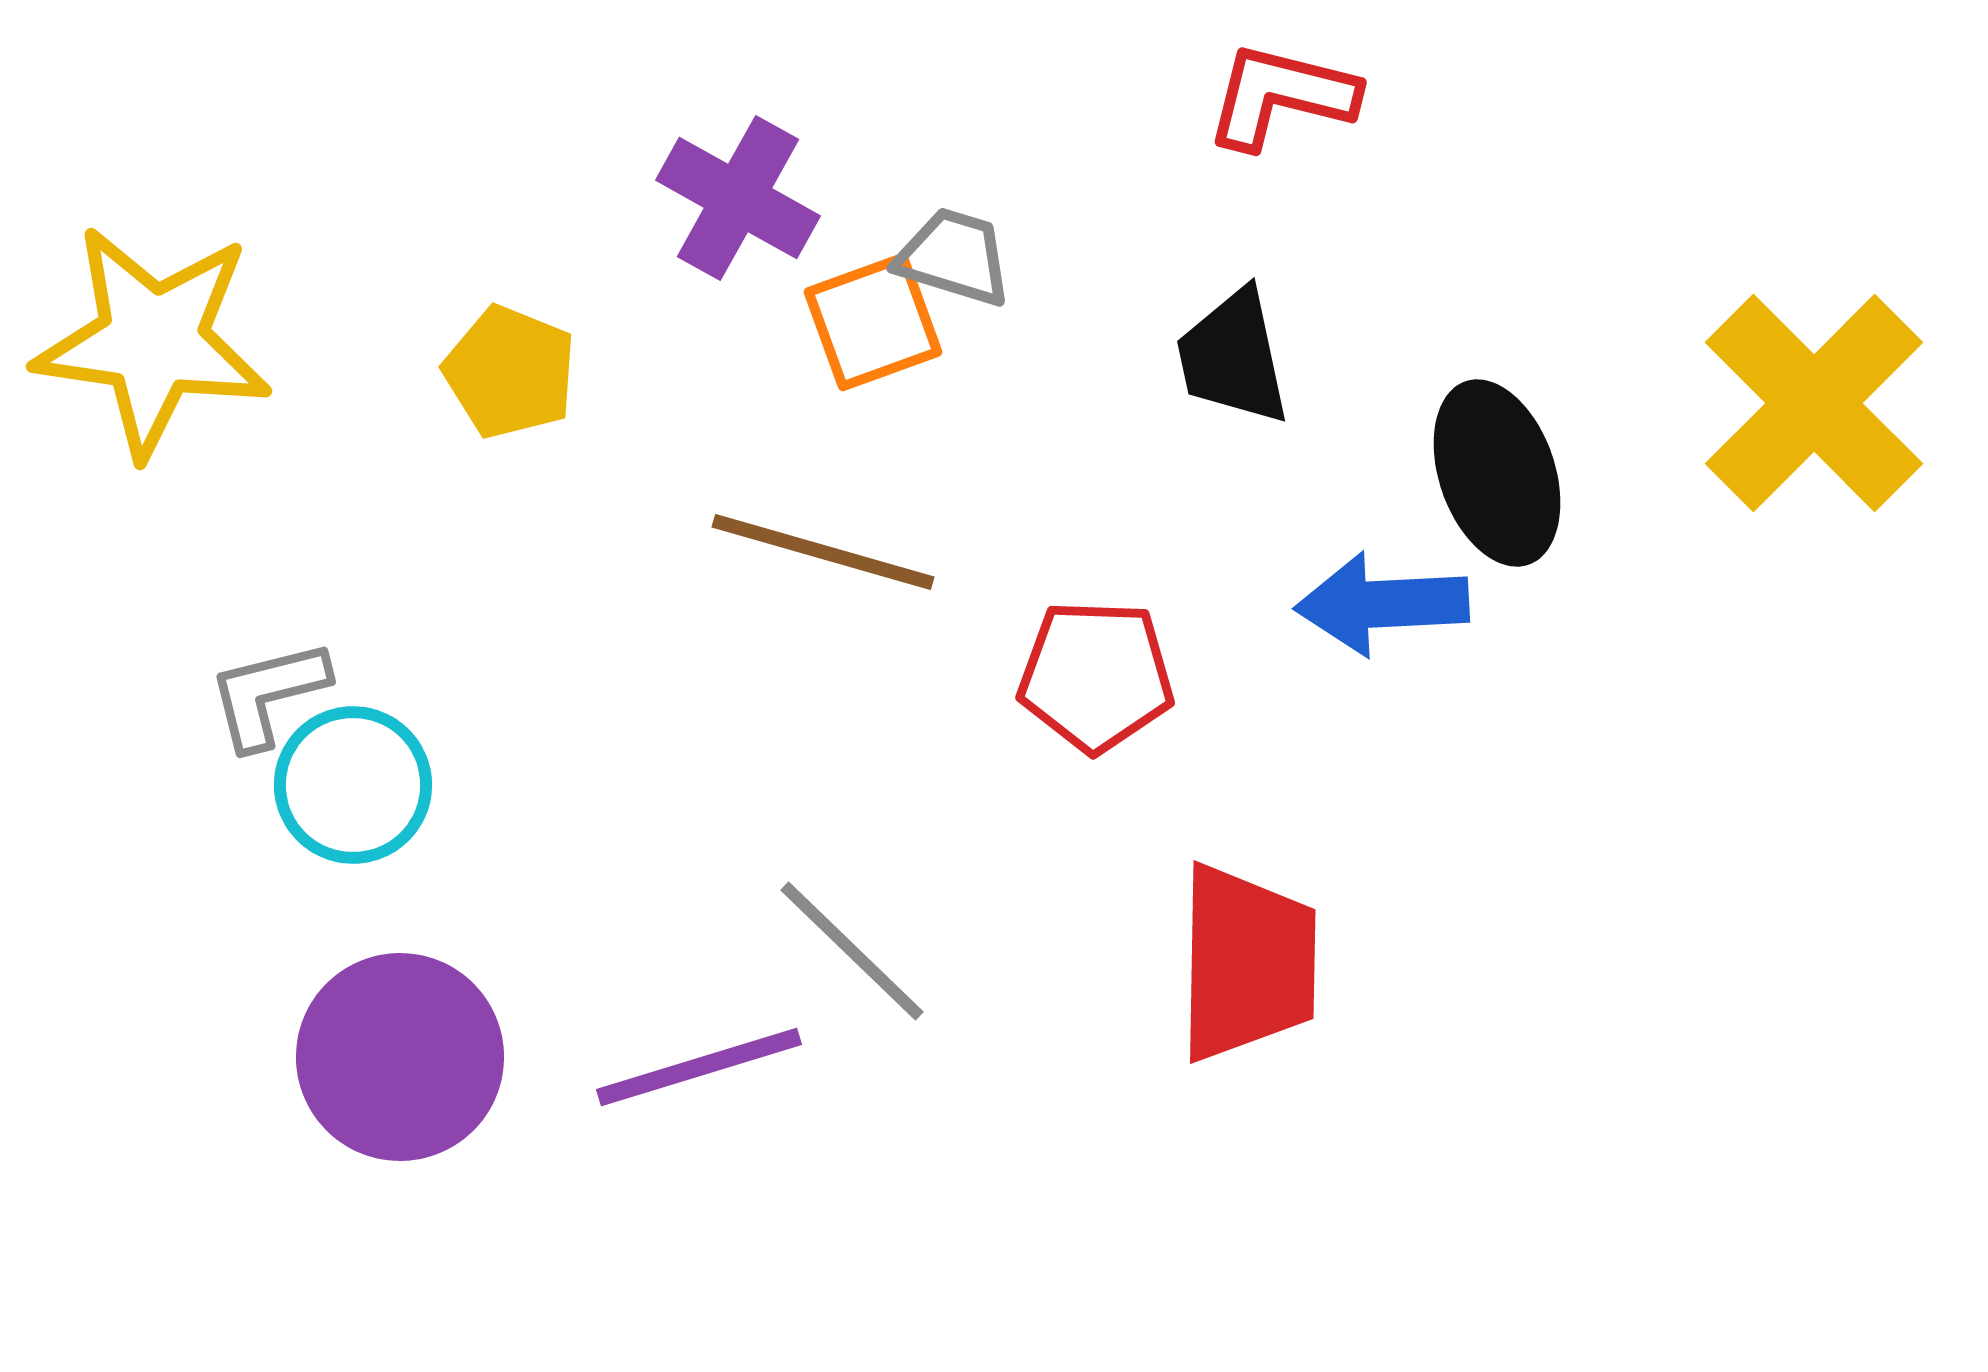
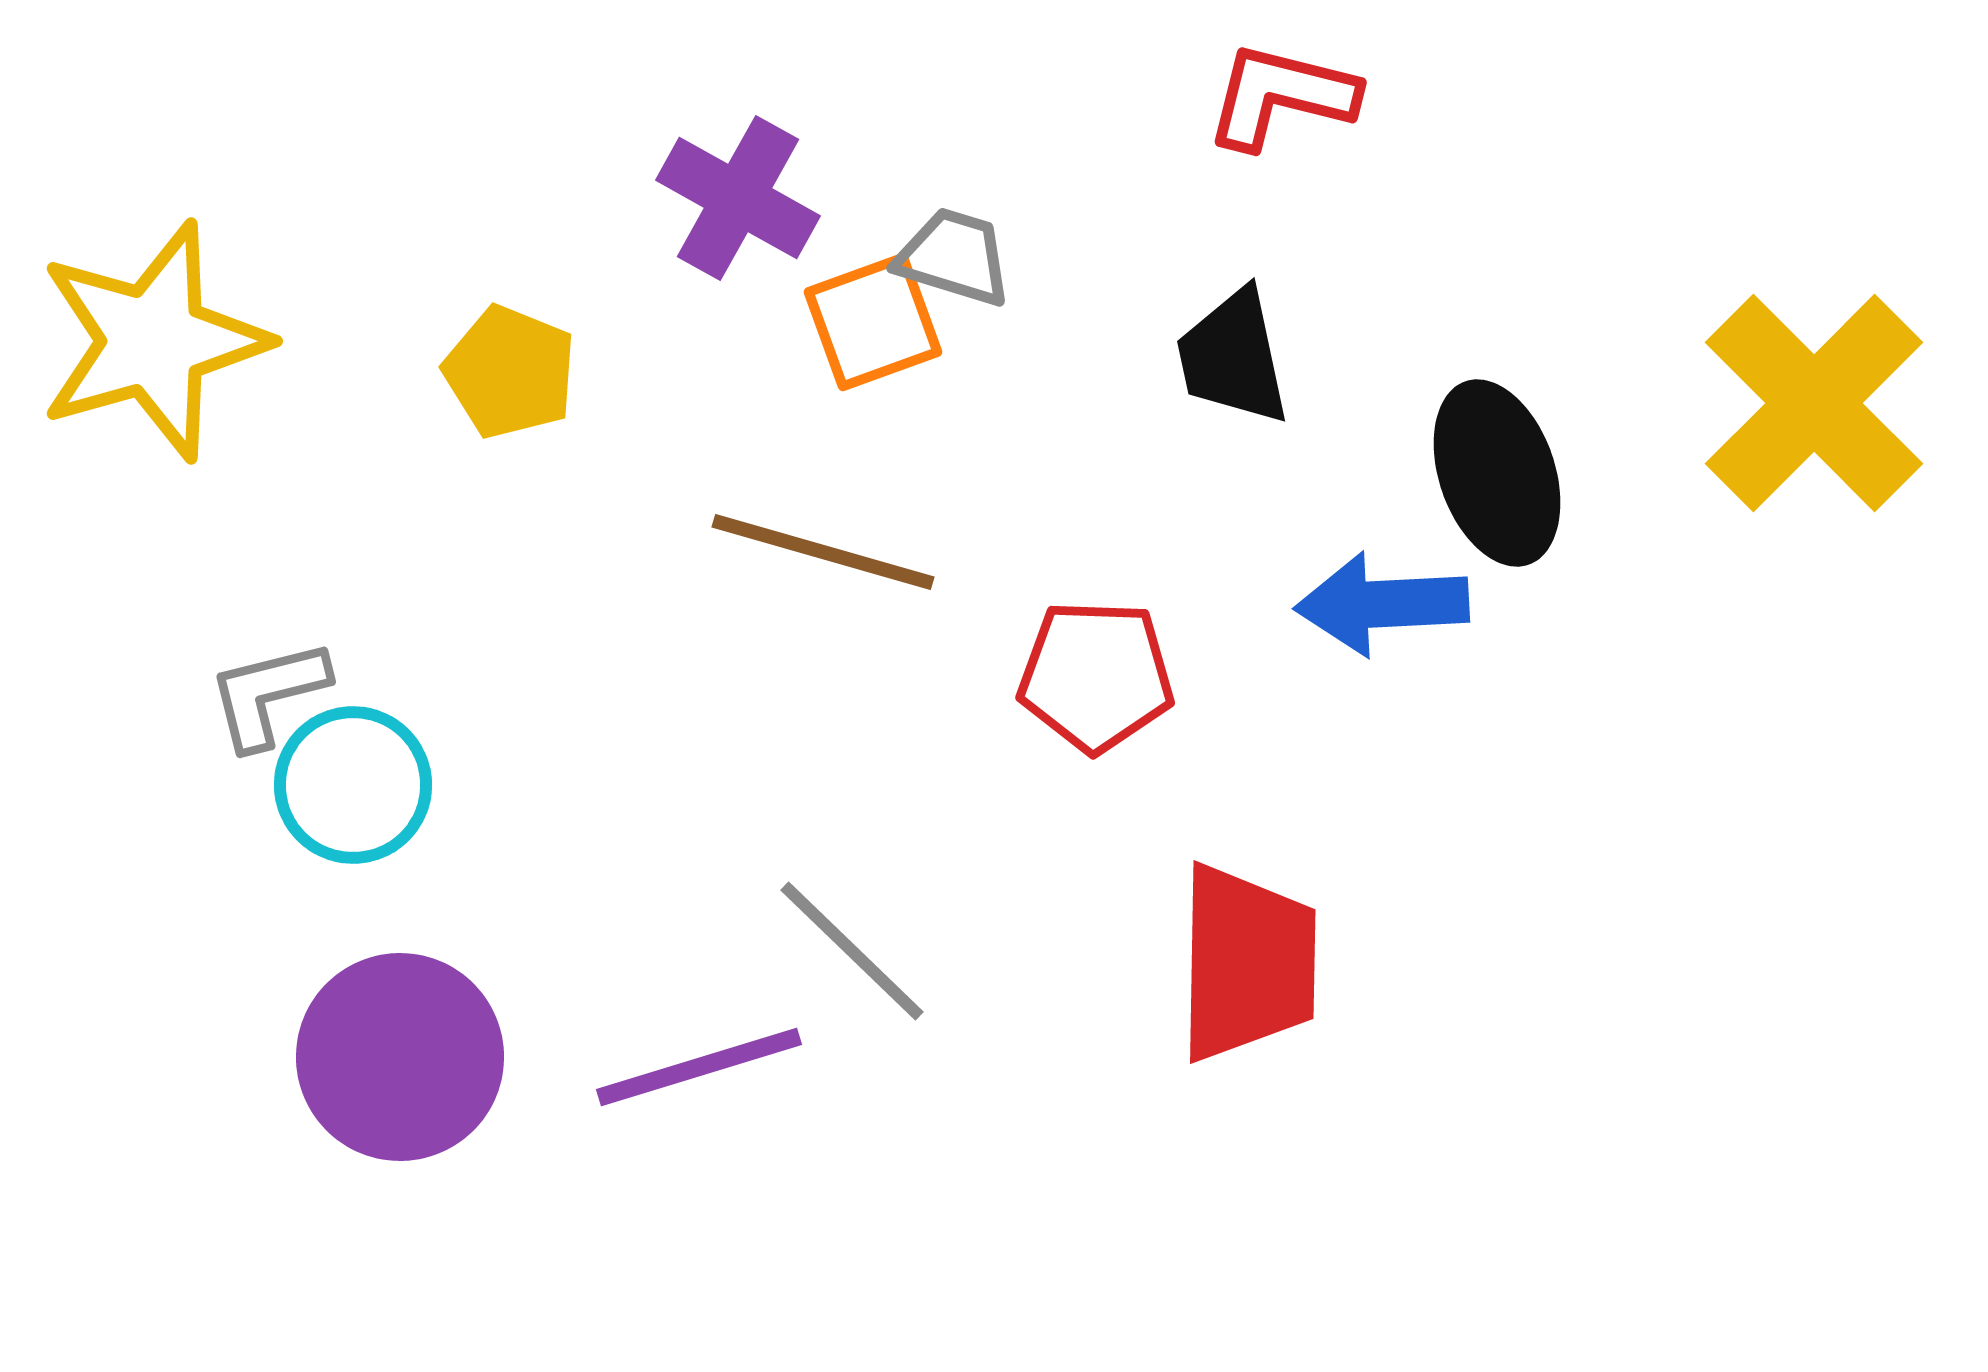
yellow star: rotated 24 degrees counterclockwise
